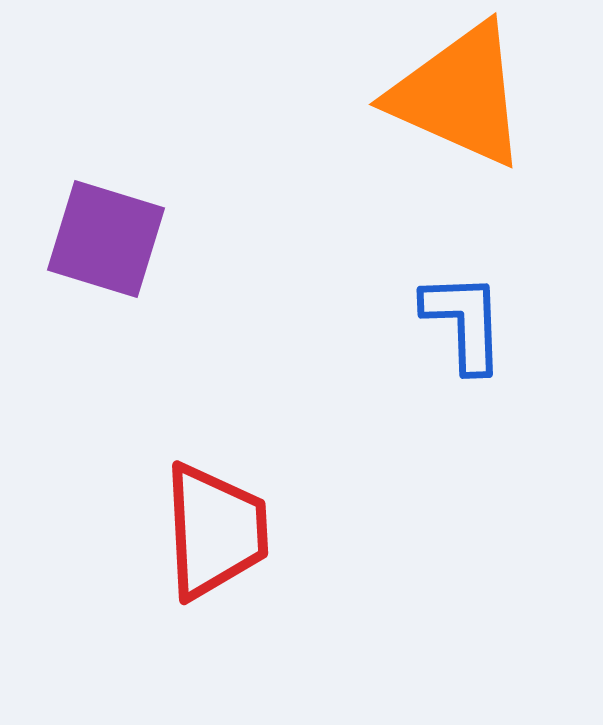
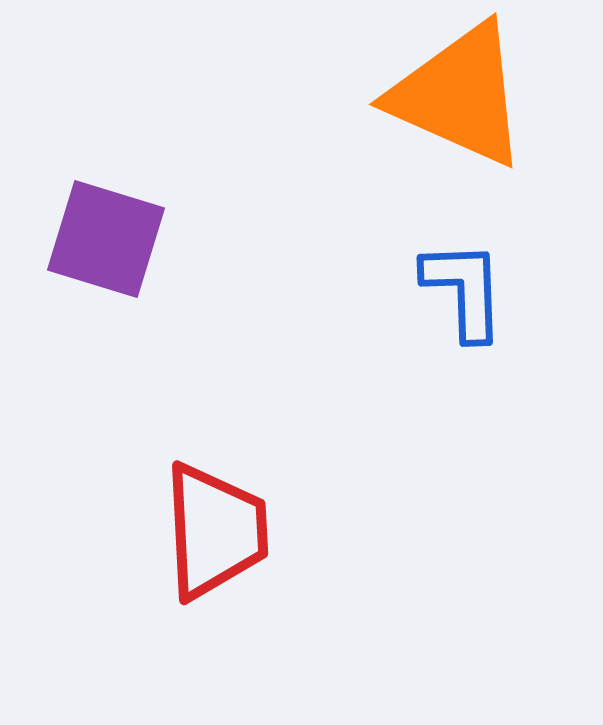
blue L-shape: moved 32 px up
